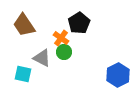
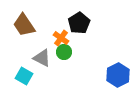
cyan square: moved 1 px right, 2 px down; rotated 18 degrees clockwise
